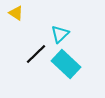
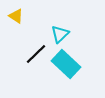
yellow triangle: moved 3 px down
